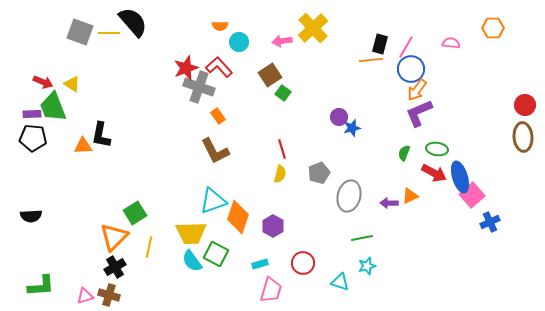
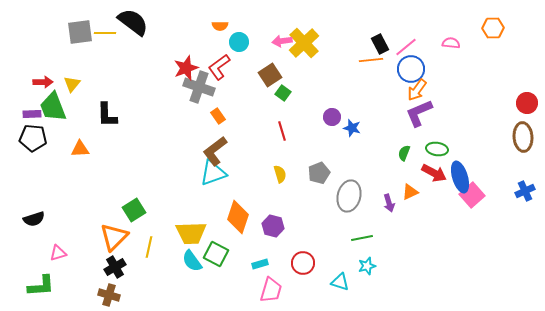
black semicircle at (133, 22): rotated 12 degrees counterclockwise
yellow cross at (313, 28): moved 9 px left, 15 px down
gray square at (80, 32): rotated 28 degrees counterclockwise
yellow line at (109, 33): moved 4 px left
black rectangle at (380, 44): rotated 42 degrees counterclockwise
pink line at (406, 47): rotated 20 degrees clockwise
red L-shape at (219, 67): rotated 84 degrees counterclockwise
red arrow at (43, 82): rotated 24 degrees counterclockwise
yellow triangle at (72, 84): rotated 36 degrees clockwise
red circle at (525, 105): moved 2 px right, 2 px up
purple circle at (339, 117): moved 7 px left
blue star at (352, 128): rotated 30 degrees clockwise
black L-shape at (101, 135): moved 6 px right, 20 px up; rotated 12 degrees counterclockwise
orange triangle at (83, 146): moved 3 px left, 3 px down
red line at (282, 149): moved 18 px up
brown L-shape at (215, 151): rotated 80 degrees clockwise
yellow semicircle at (280, 174): rotated 30 degrees counterclockwise
orange triangle at (410, 196): moved 4 px up
cyan triangle at (213, 201): moved 28 px up
purple arrow at (389, 203): rotated 108 degrees counterclockwise
green square at (135, 213): moved 1 px left, 3 px up
black semicircle at (31, 216): moved 3 px right, 3 px down; rotated 15 degrees counterclockwise
blue cross at (490, 222): moved 35 px right, 31 px up
purple hexagon at (273, 226): rotated 15 degrees counterclockwise
pink triangle at (85, 296): moved 27 px left, 43 px up
